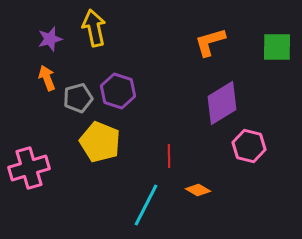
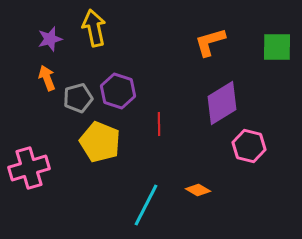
red line: moved 10 px left, 32 px up
